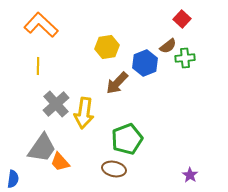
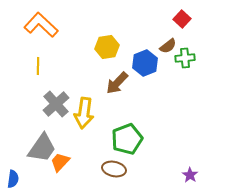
orange trapezoid: rotated 85 degrees clockwise
